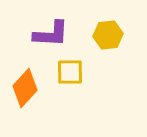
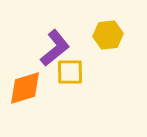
purple L-shape: moved 4 px right, 14 px down; rotated 42 degrees counterclockwise
orange diamond: rotated 30 degrees clockwise
